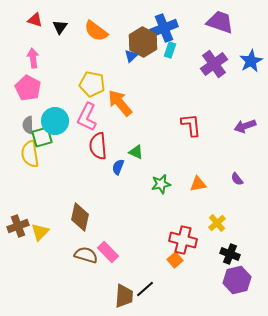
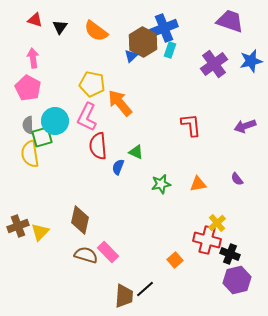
purple trapezoid: moved 10 px right, 1 px up
blue star: rotated 15 degrees clockwise
brown diamond: moved 3 px down
red cross: moved 24 px right
